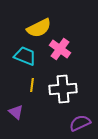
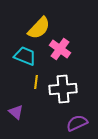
yellow semicircle: rotated 20 degrees counterclockwise
yellow line: moved 4 px right, 3 px up
purple semicircle: moved 3 px left
